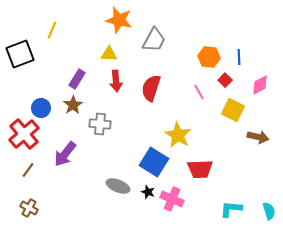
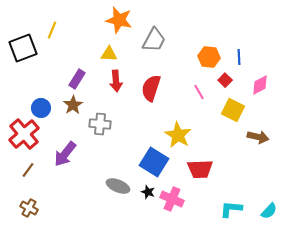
black square: moved 3 px right, 6 px up
cyan semicircle: rotated 60 degrees clockwise
